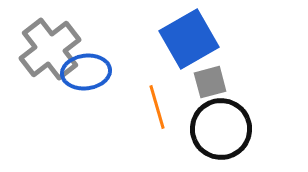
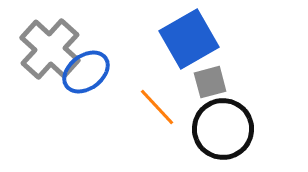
gray cross: rotated 10 degrees counterclockwise
blue ellipse: rotated 30 degrees counterclockwise
orange line: rotated 27 degrees counterclockwise
black circle: moved 2 px right
